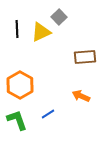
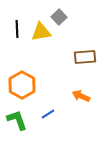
yellow triangle: rotated 15 degrees clockwise
orange hexagon: moved 2 px right
